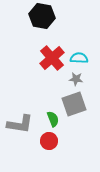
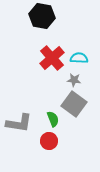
gray star: moved 2 px left, 1 px down
gray square: rotated 35 degrees counterclockwise
gray L-shape: moved 1 px left, 1 px up
